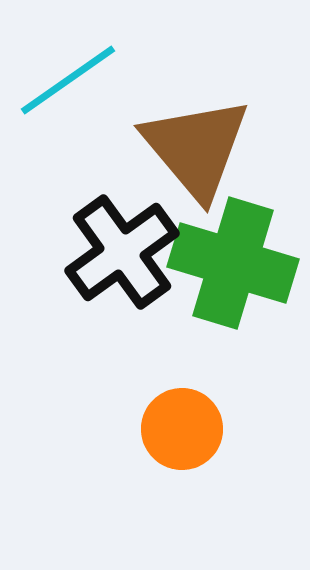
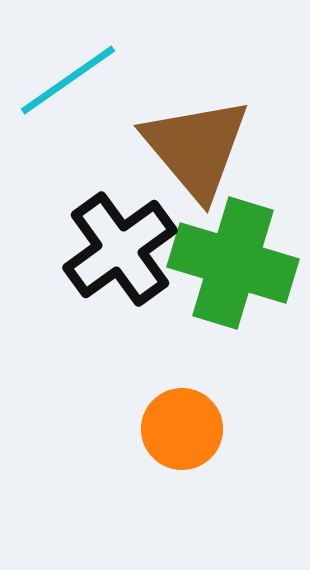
black cross: moved 2 px left, 3 px up
